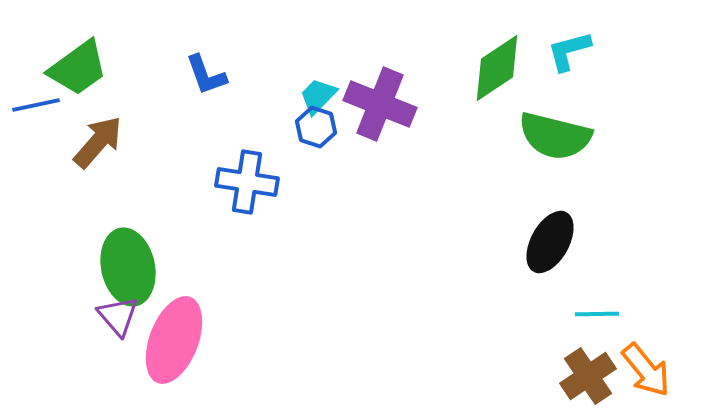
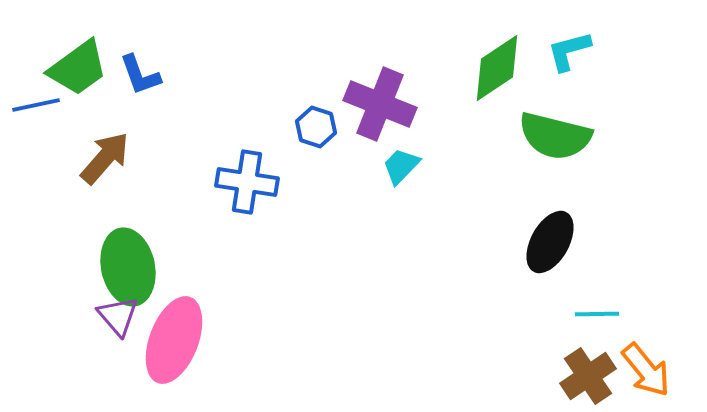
blue L-shape: moved 66 px left
cyan trapezoid: moved 83 px right, 70 px down
brown arrow: moved 7 px right, 16 px down
